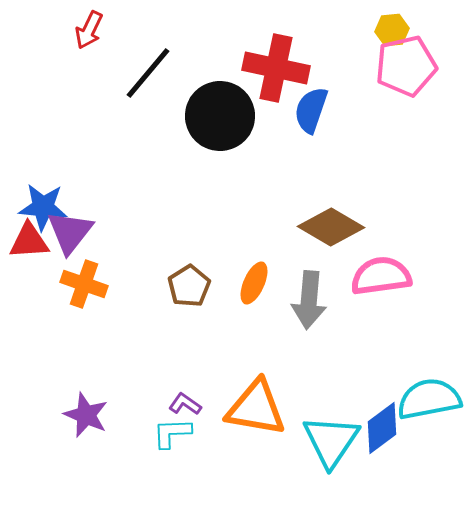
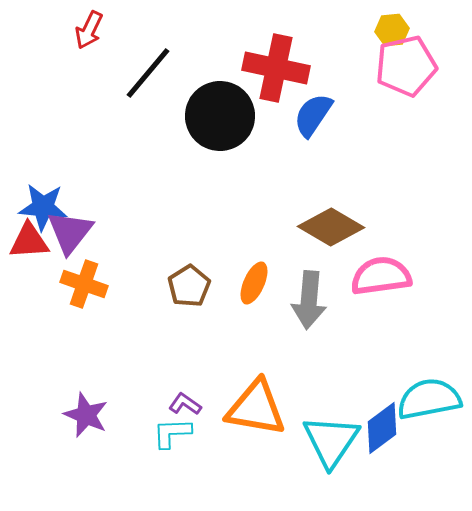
blue semicircle: moved 2 px right, 5 px down; rotated 15 degrees clockwise
